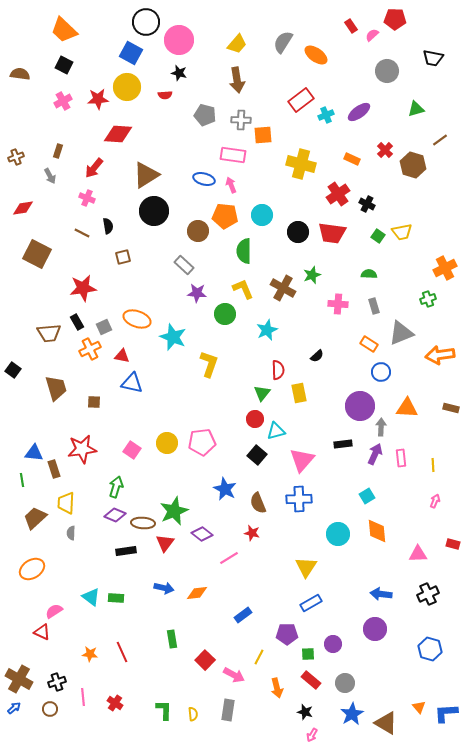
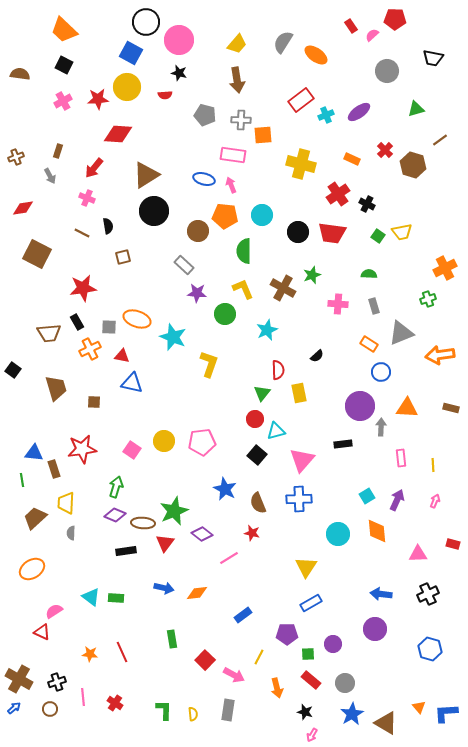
gray square at (104, 327): moved 5 px right; rotated 28 degrees clockwise
yellow circle at (167, 443): moved 3 px left, 2 px up
purple arrow at (375, 454): moved 22 px right, 46 px down
